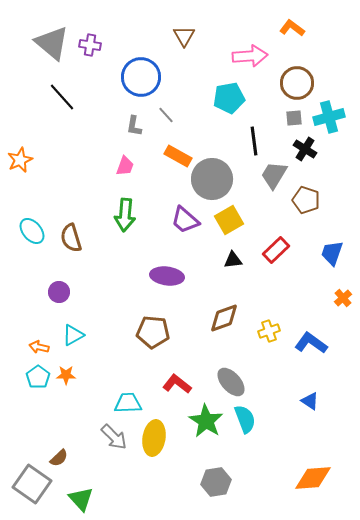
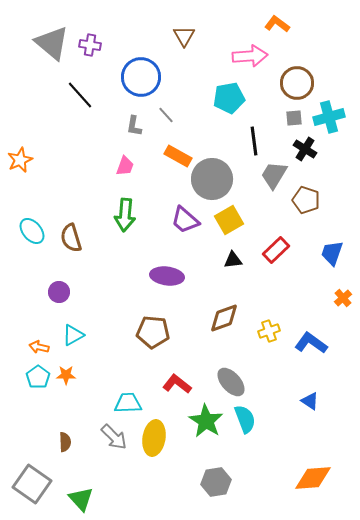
orange L-shape at (292, 28): moved 15 px left, 4 px up
black line at (62, 97): moved 18 px right, 2 px up
brown semicircle at (59, 458): moved 6 px right, 16 px up; rotated 48 degrees counterclockwise
